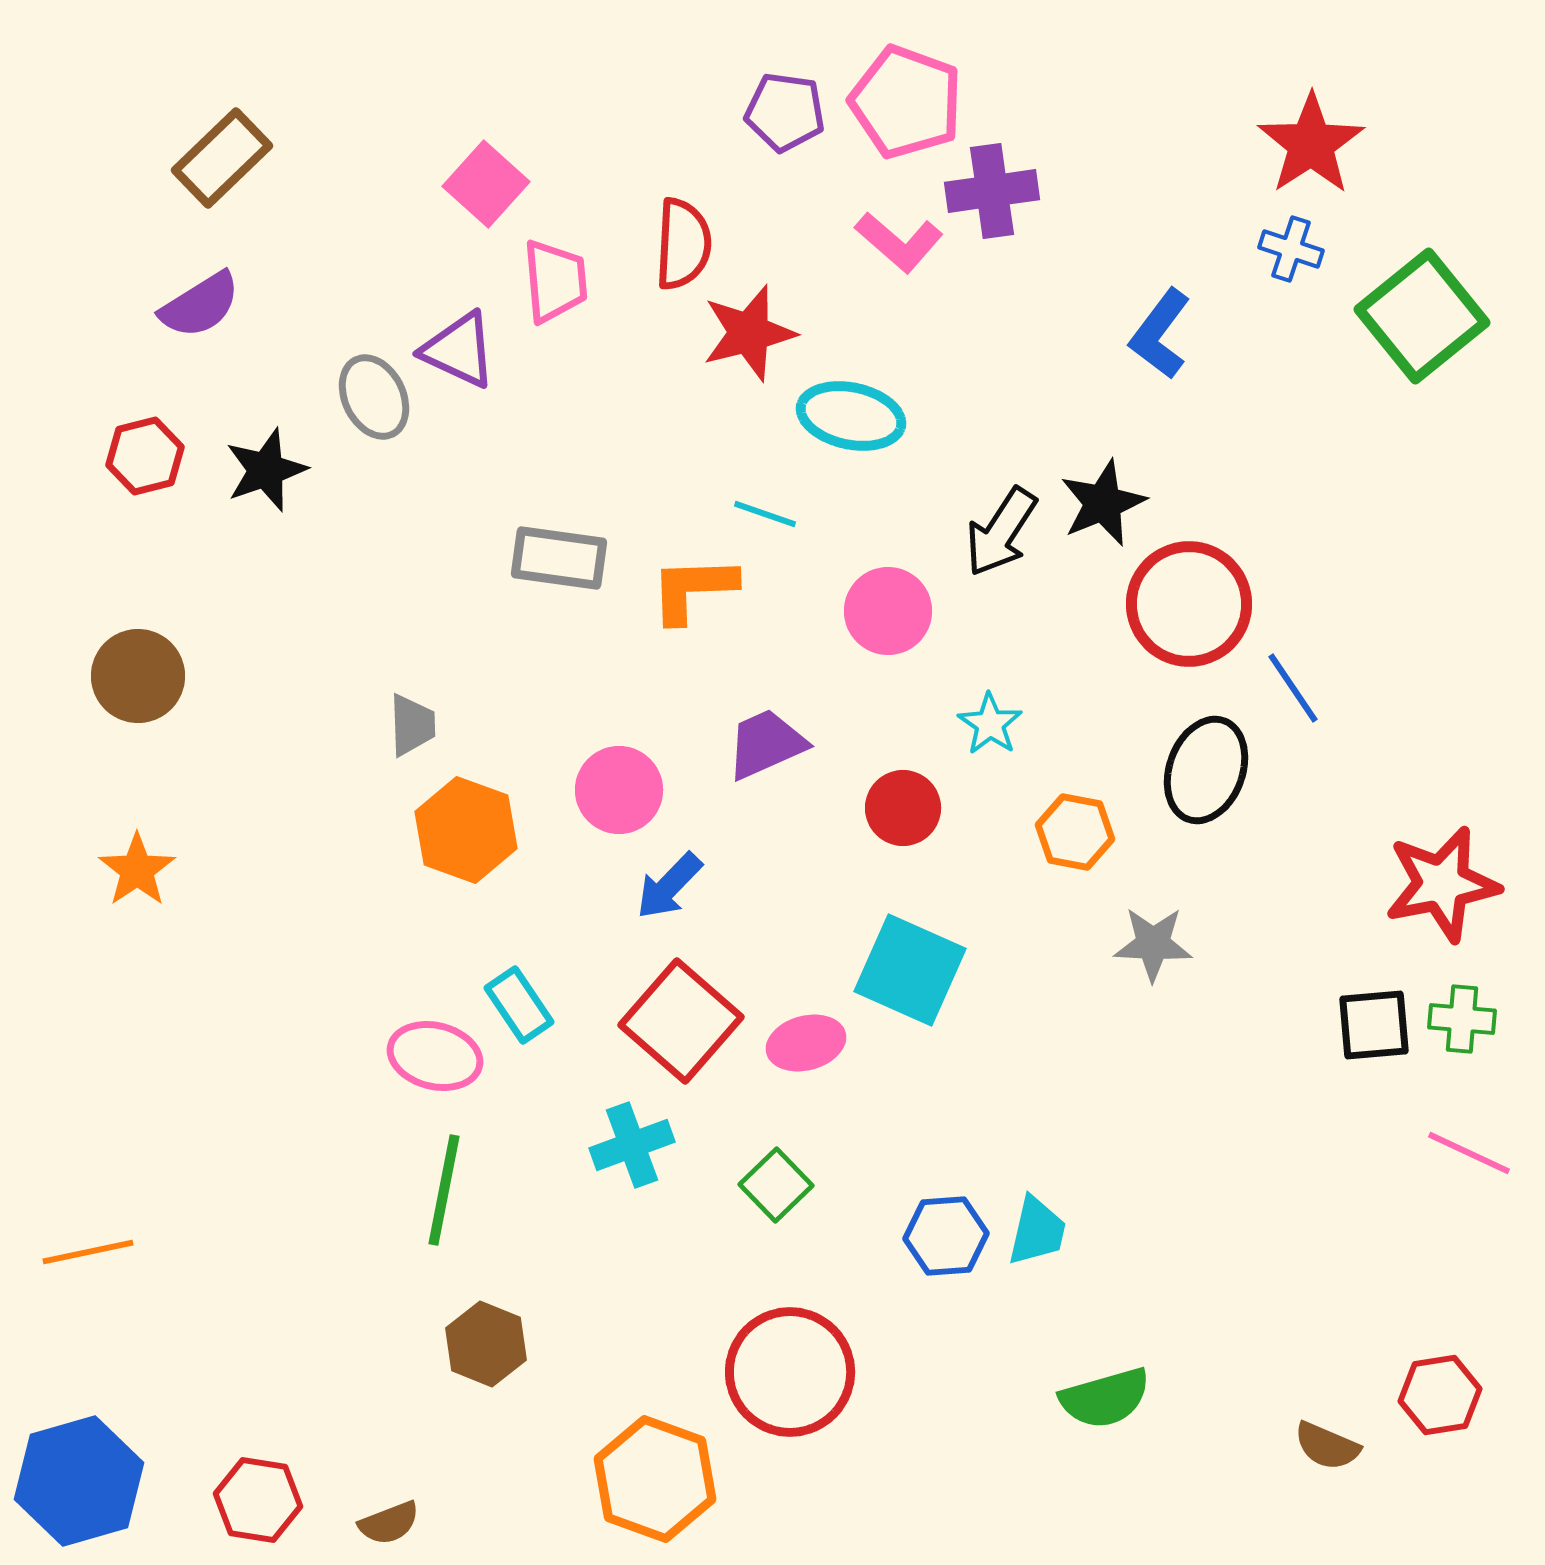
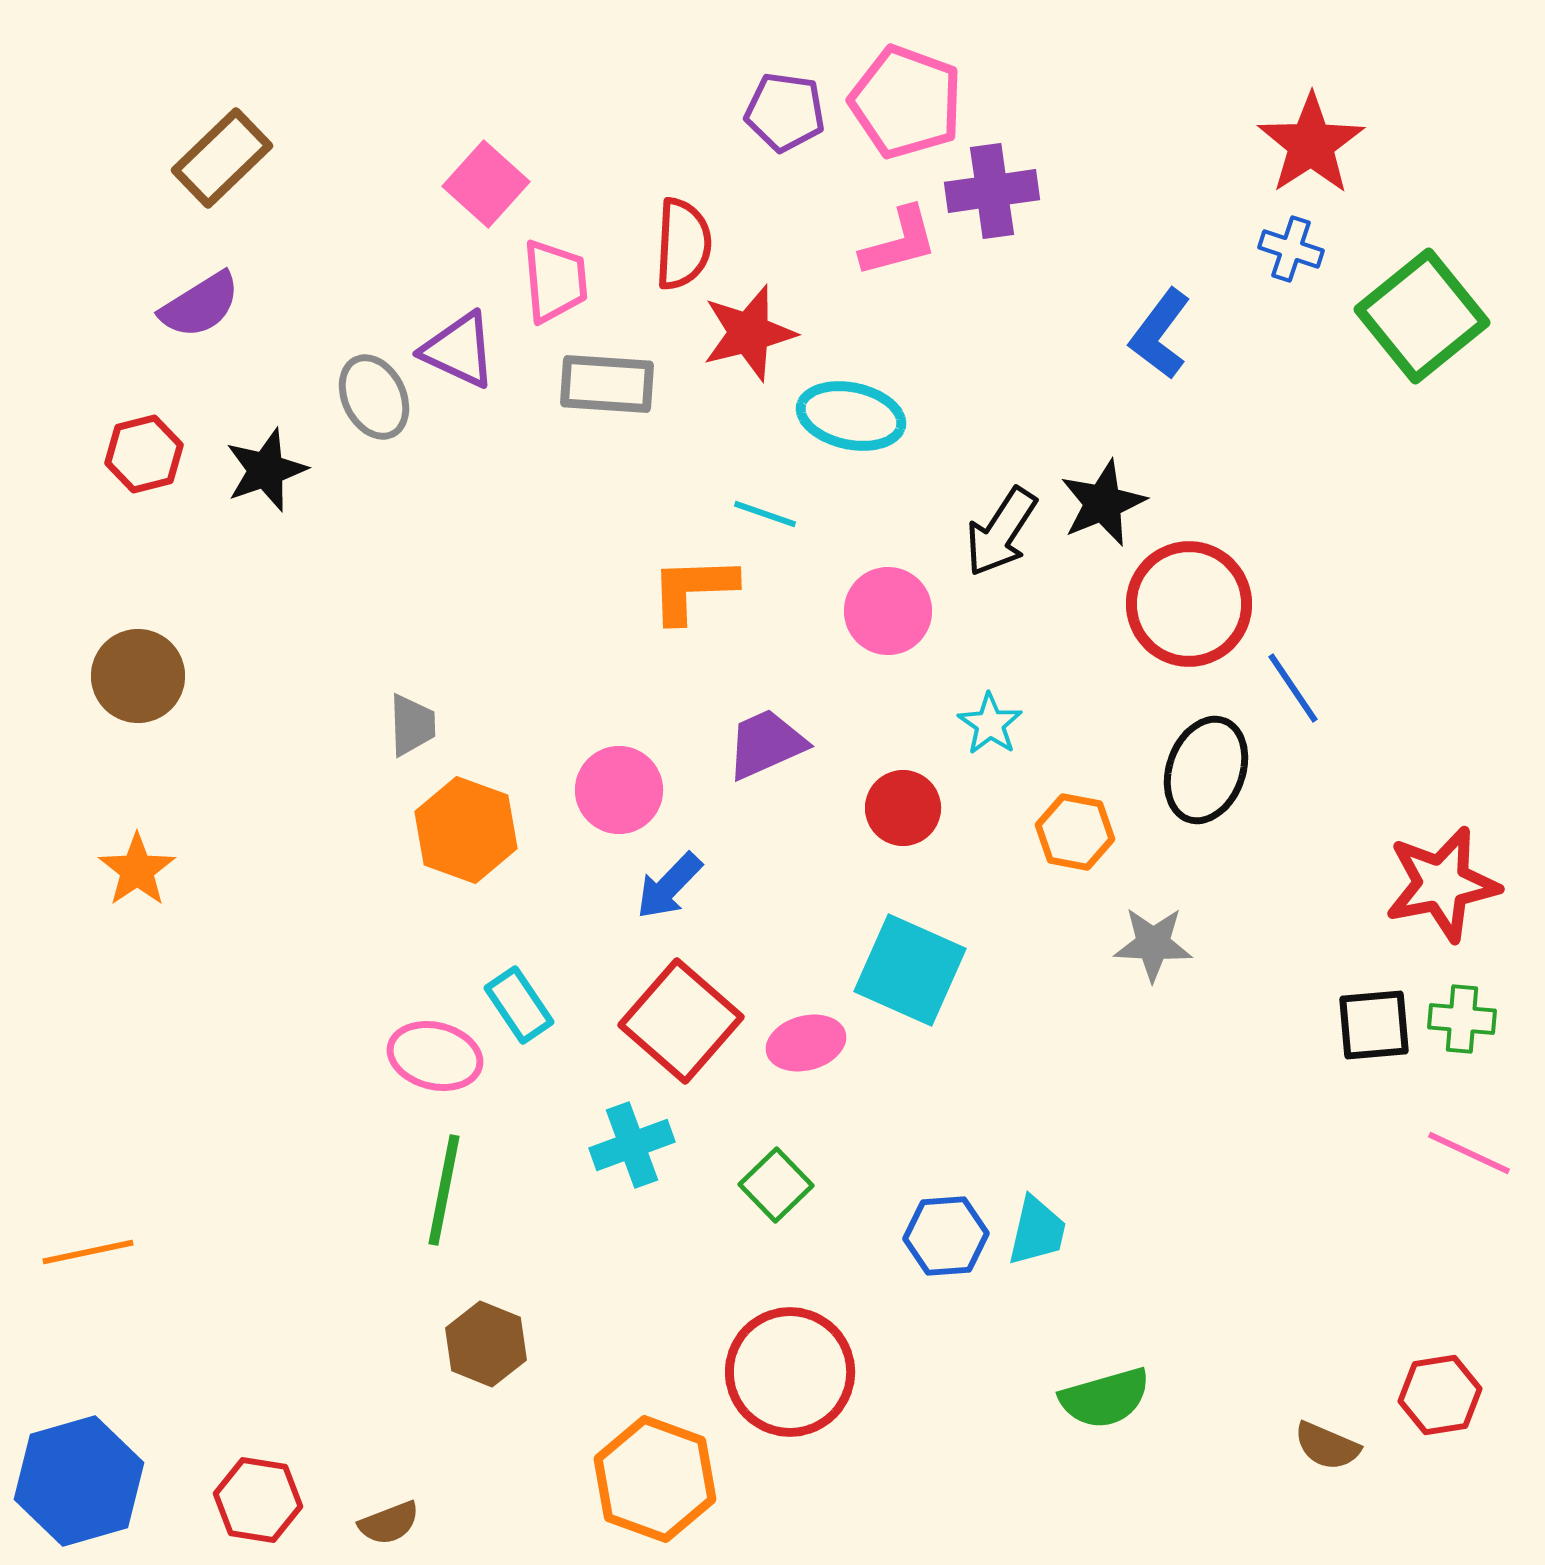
pink L-shape at (899, 242): rotated 56 degrees counterclockwise
red hexagon at (145, 456): moved 1 px left, 2 px up
gray rectangle at (559, 558): moved 48 px right, 174 px up; rotated 4 degrees counterclockwise
